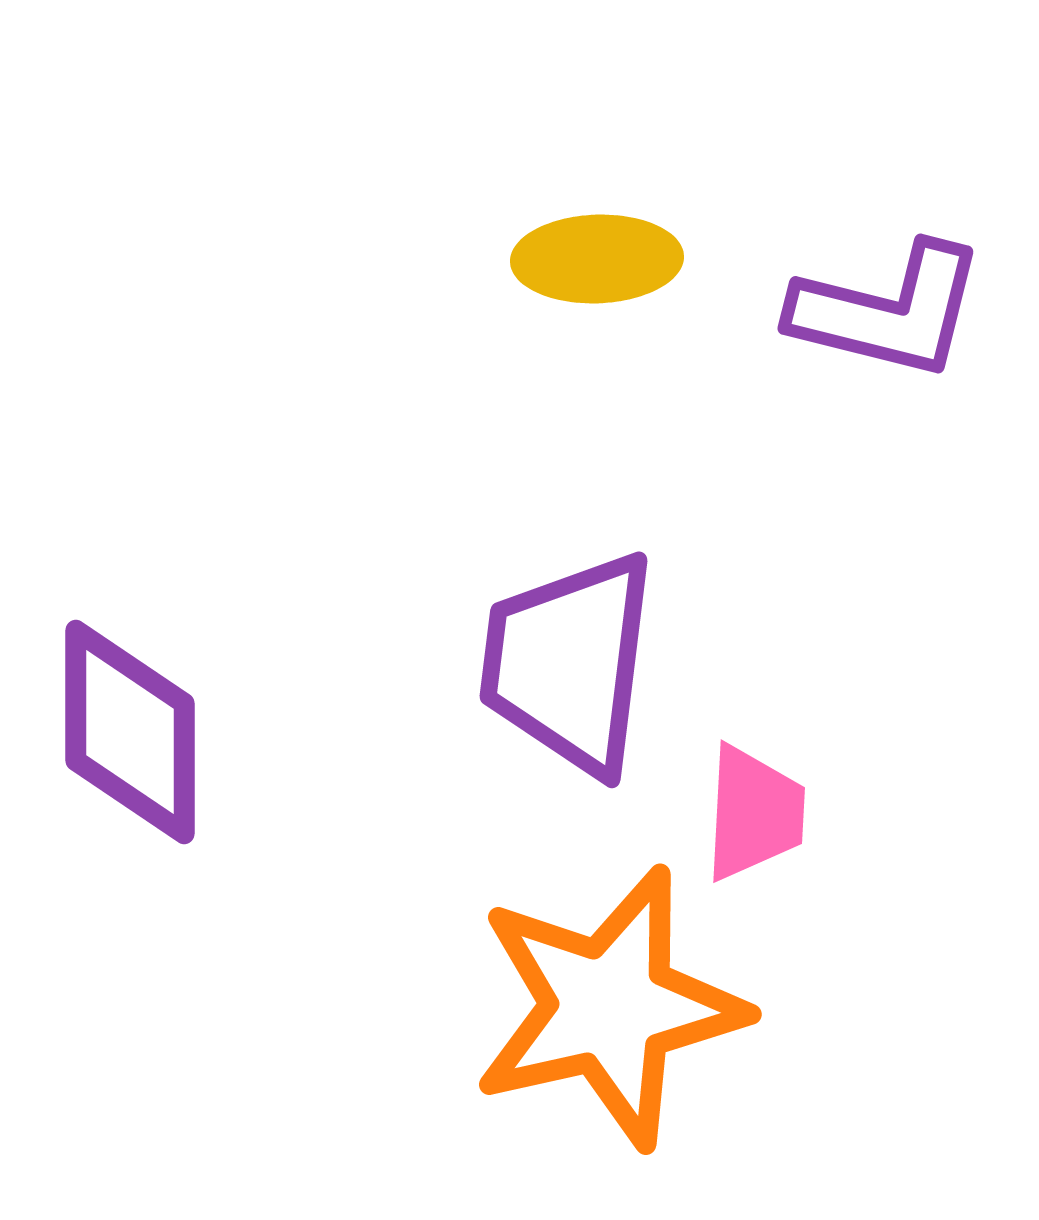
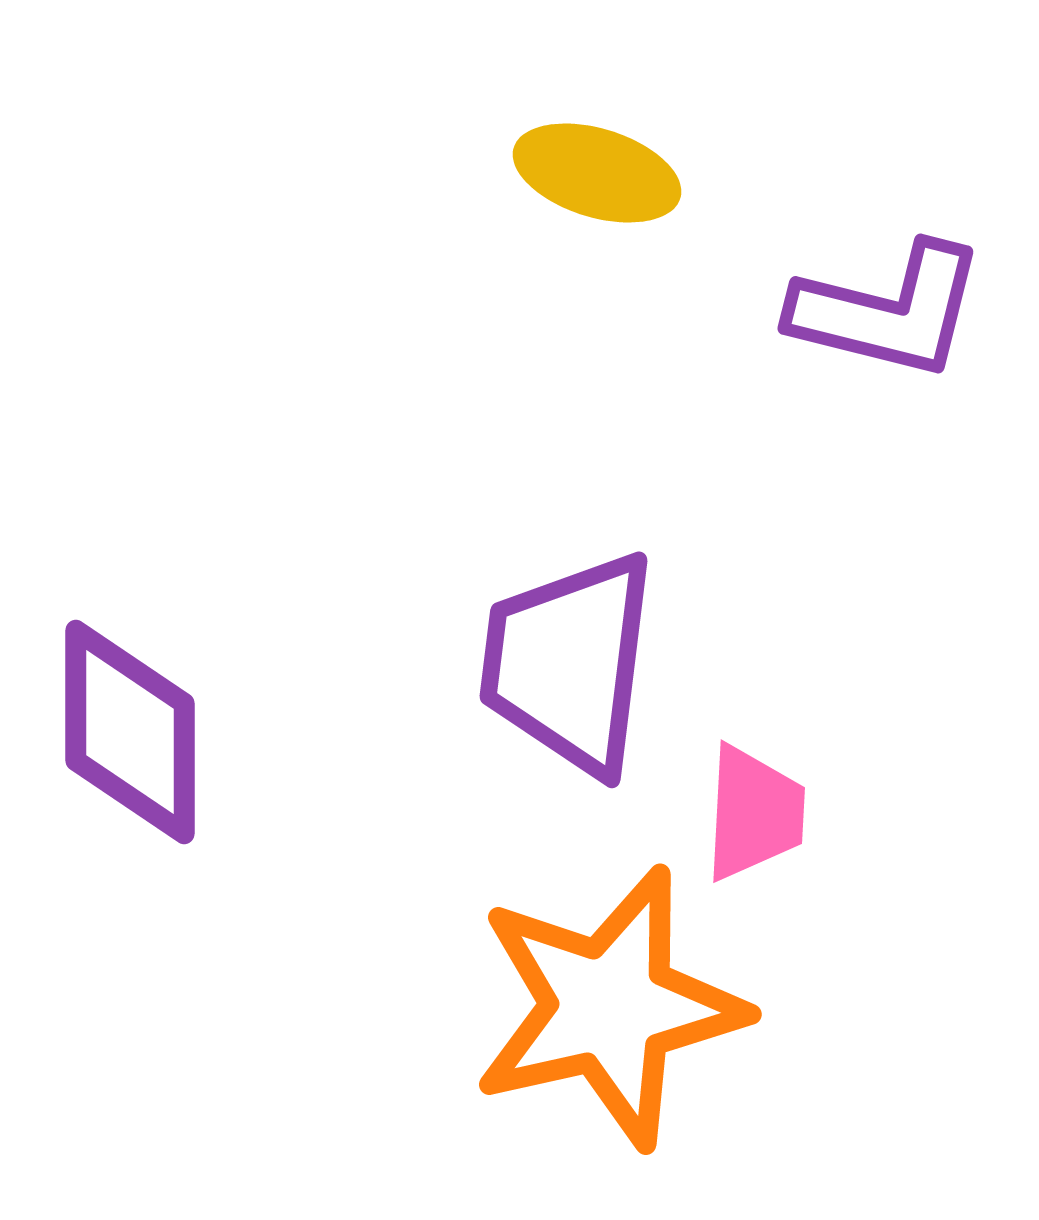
yellow ellipse: moved 86 px up; rotated 19 degrees clockwise
